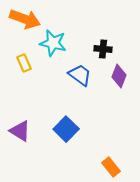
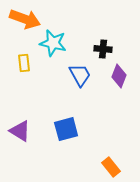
yellow rectangle: rotated 18 degrees clockwise
blue trapezoid: rotated 25 degrees clockwise
blue square: rotated 30 degrees clockwise
